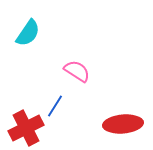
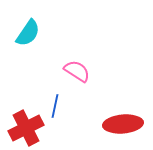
blue line: rotated 20 degrees counterclockwise
